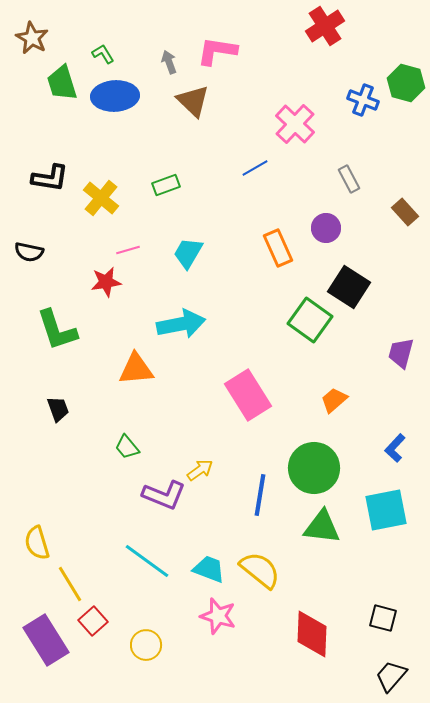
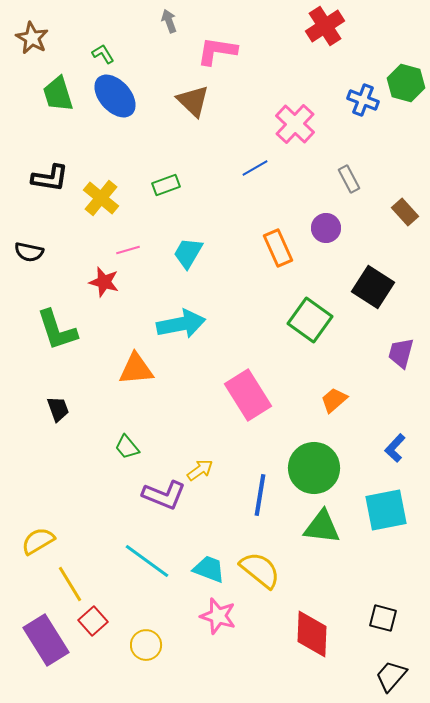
gray arrow at (169, 62): moved 41 px up
green trapezoid at (62, 83): moved 4 px left, 11 px down
blue ellipse at (115, 96): rotated 51 degrees clockwise
red star at (106, 282): moved 2 px left; rotated 24 degrees clockwise
black square at (349, 287): moved 24 px right
yellow semicircle at (37, 543): moved 1 px right, 2 px up; rotated 76 degrees clockwise
